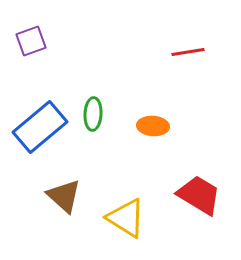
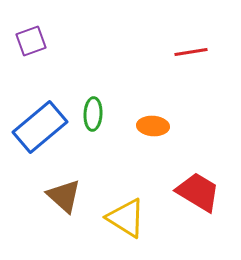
red line: moved 3 px right
red trapezoid: moved 1 px left, 3 px up
